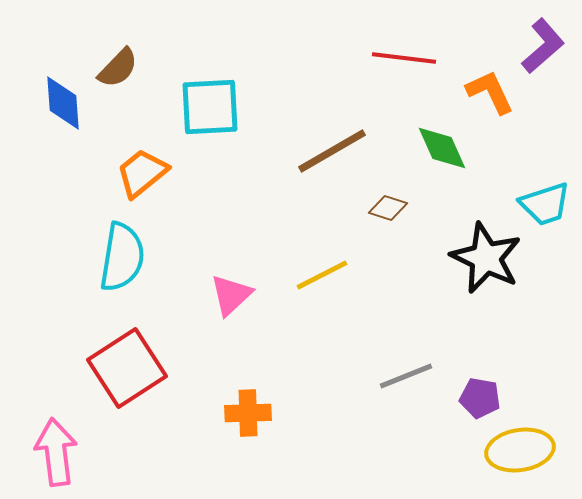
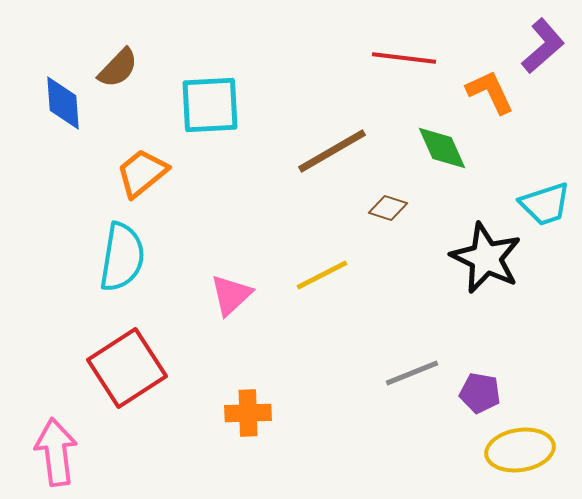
cyan square: moved 2 px up
gray line: moved 6 px right, 3 px up
purple pentagon: moved 5 px up
